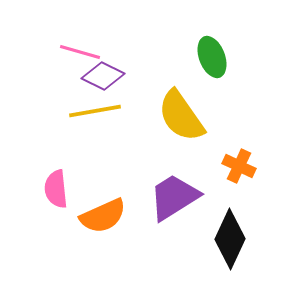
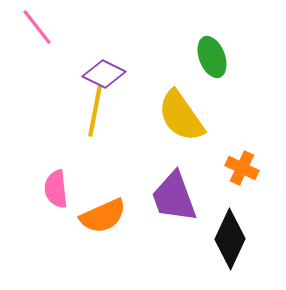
pink line: moved 43 px left, 25 px up; rotated 36 degrees clockwise
purple diamond: moved 1 px right, 2 px up
yellow line: rotated 69 degrees counterclockwise
orange cross: moved 3 px right, 2 px down
purple trapezoid: rotated 78 degrees counterclockwise
